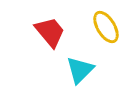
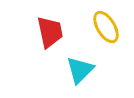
red trapezoid: rotated 28 degrees clockwise
